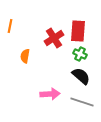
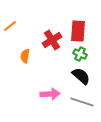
orange line: rotated 40 degrees clockwise
red cross: moved 2 px left, 2 px down
